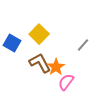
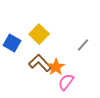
brown L-shape: rotated 15 degrees counterclockwise
